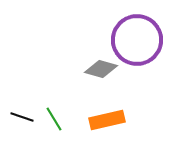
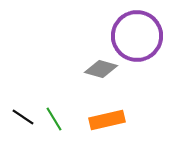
purple circle: moved 4 px up
black line: moved 1 px right; rotated 15 degrees clockwise
